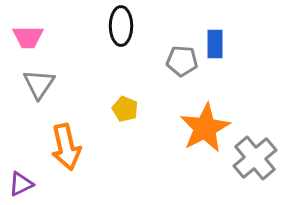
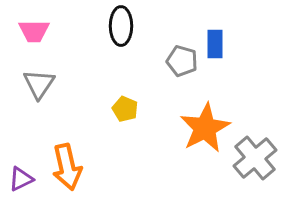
pink trapezoid: moved 6 px right, 6 px up
gray pentagon: rotated 12 degrees clockwise
orange arrow: moved 1 px right, 20 px down
purple triangle: moved 5 px up
